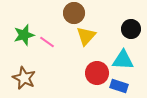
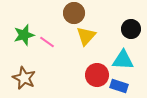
red circle: moved 2 px down
